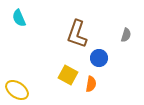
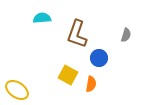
cyan semicircle: moved 23 px right; rotated 108 degrees clockwise
